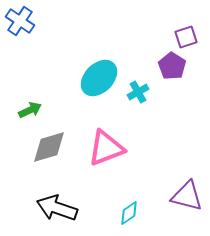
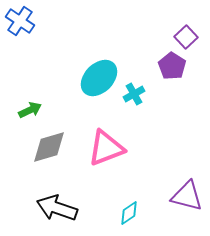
purple square: rotated 25 degrees counterclockwise
cyan cross: moved 4 px left, 2 px down
